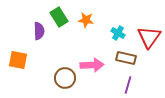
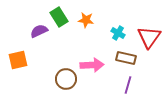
purple semicircle: rotated 114 degrees counterclockwise
orange square: rotated 24 degrees counterclockwise
brown circle: moved 1 px right, 1 px down
